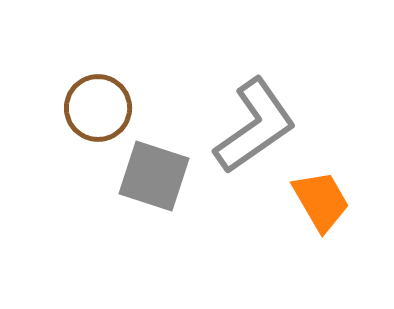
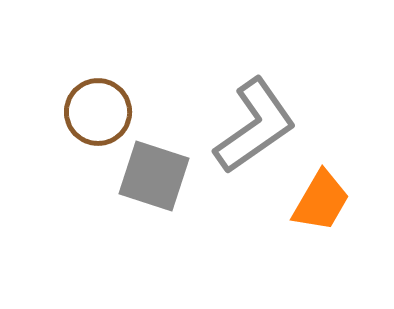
brown circle: moved 4 px down
orange trapezoid: rotated 60 degrees clockwise
